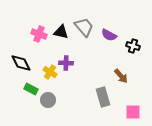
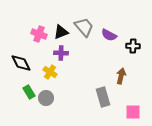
black triangle: rotated 35 degrees counterclockwise
black cross: rotated 16 degrees counterclockwise
purple cross: moved 5 px left, 10 px up
brown arrow: rotated 126 degrees counterclockwise
green rectangle: moved 2 px left, 3 px down; rotated 32 degrees clockwise
gray circle: moved 2 px left, 2 px up
